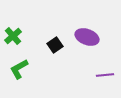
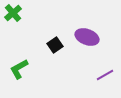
green cross: moved 23 px up
purple line: rotated 24 degrees counterclockwise
